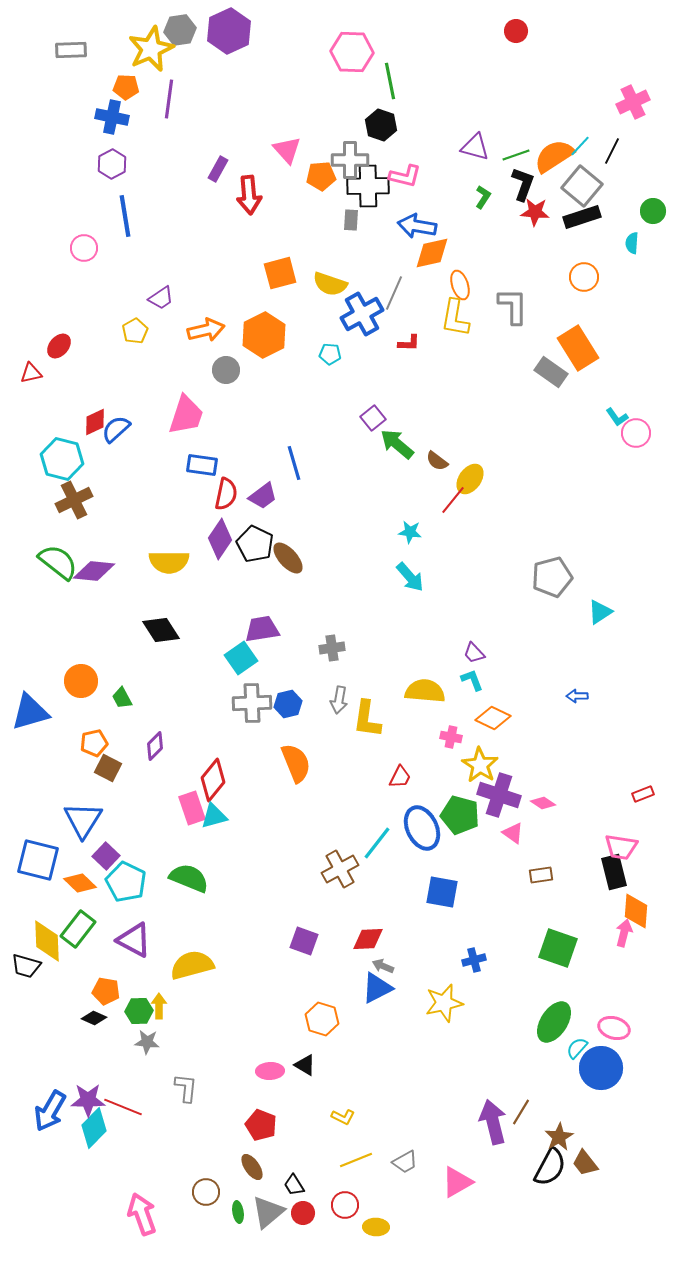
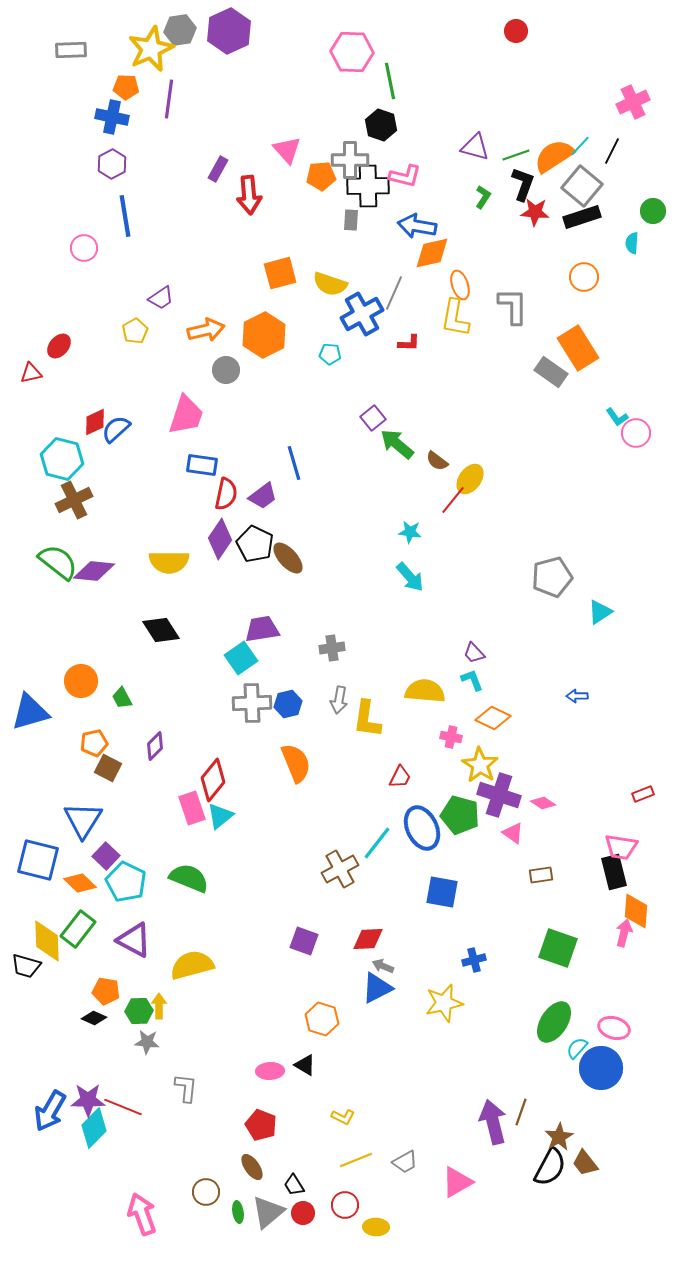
cyan triangle at (214, 816): moved 6 px right; rotated 24 degrees counterclockwise
brown line at (521, 1112): rotated 12 degrees counterclockwise
